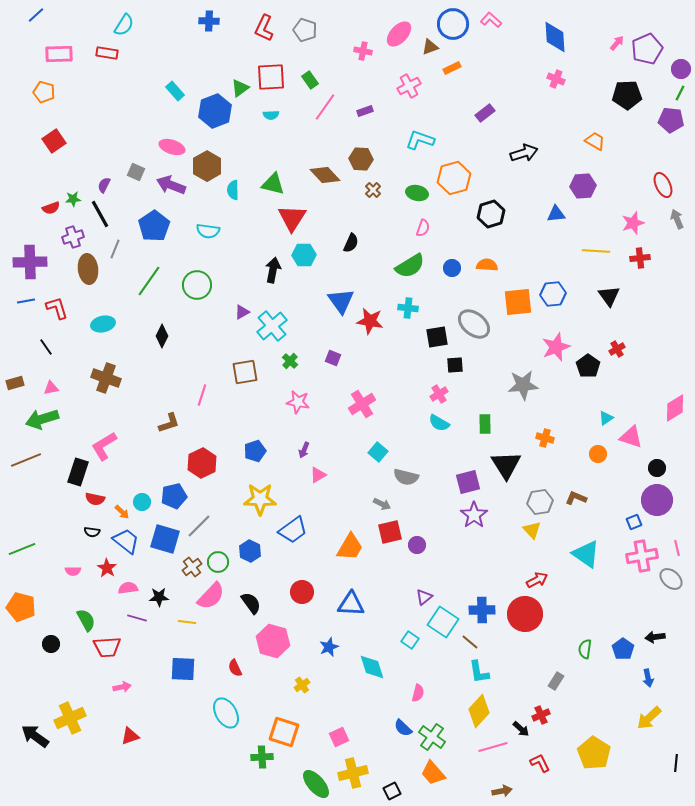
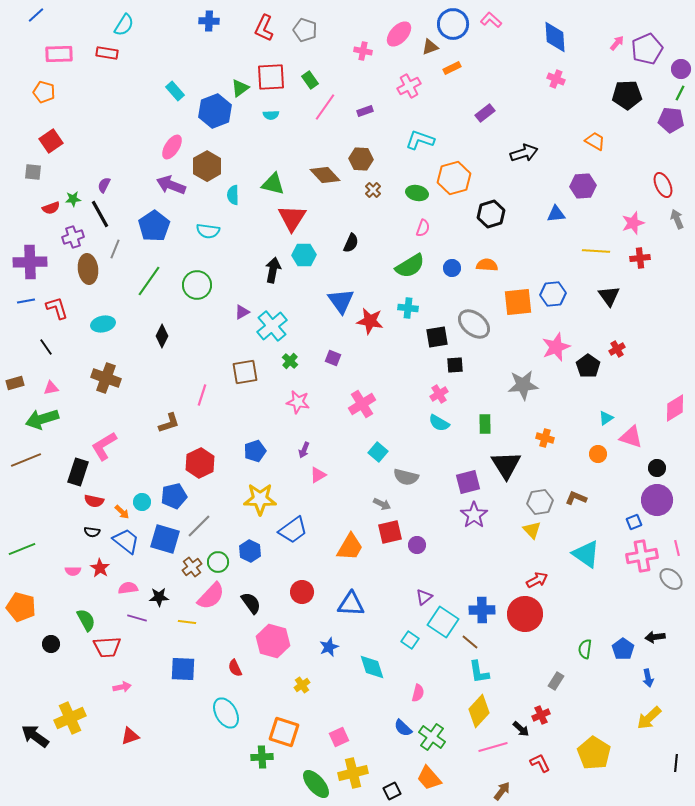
red square at (54, 141): moved 3 px left
pink ellipse at (172, 147): rotated 75 degrees counterclockwise
gray square at (136, 172): moved 103 px left; rotated 18 degrees counterclockwise
cyan semicircle at (233, 190): moved 5 px down
red hexagon at (202, 463): moved 2 px left
red semicircle at (95, 499): moved 1 px left, 2 px down
red star at (107, 568): moved 7 px left
orange trapezoid at (433, 773): moved 4 px left, 5 px down
brown arrow at (502, 791): rotated 42 degrees counterclockwise
